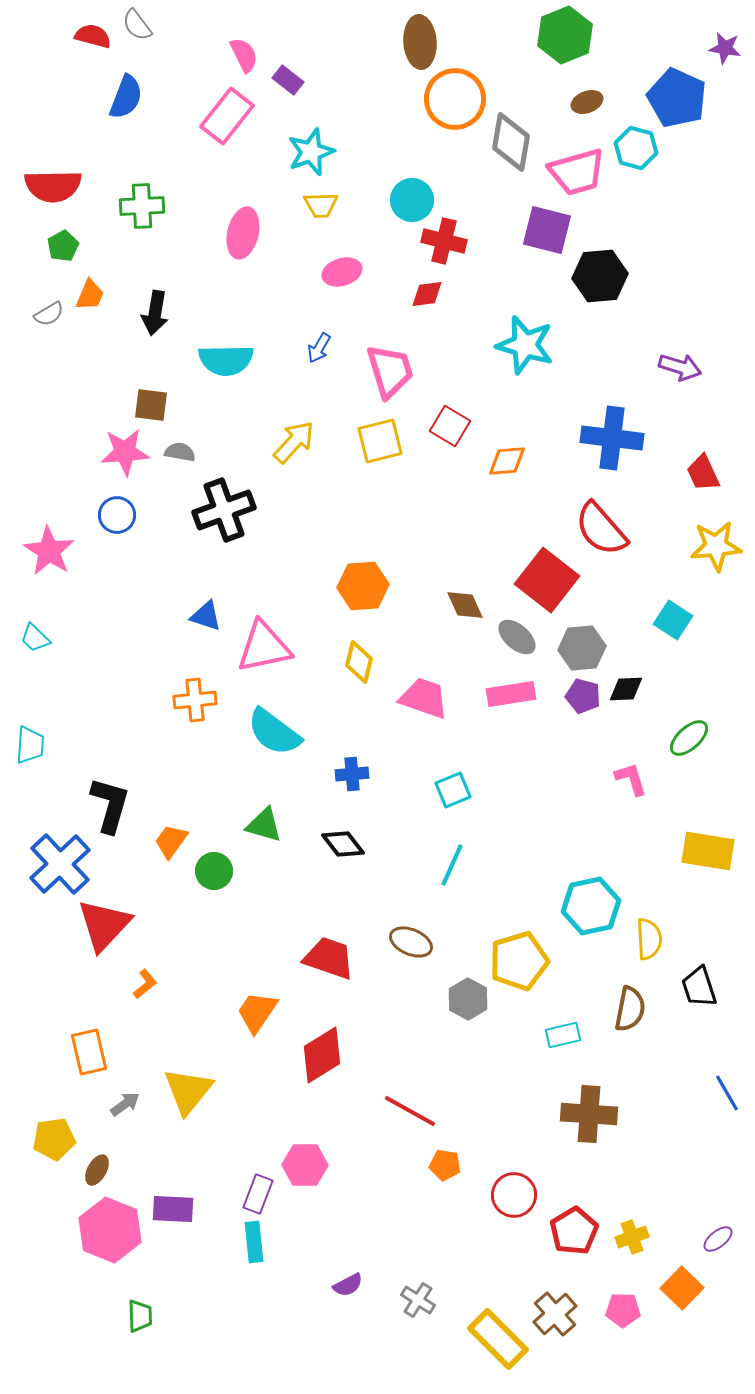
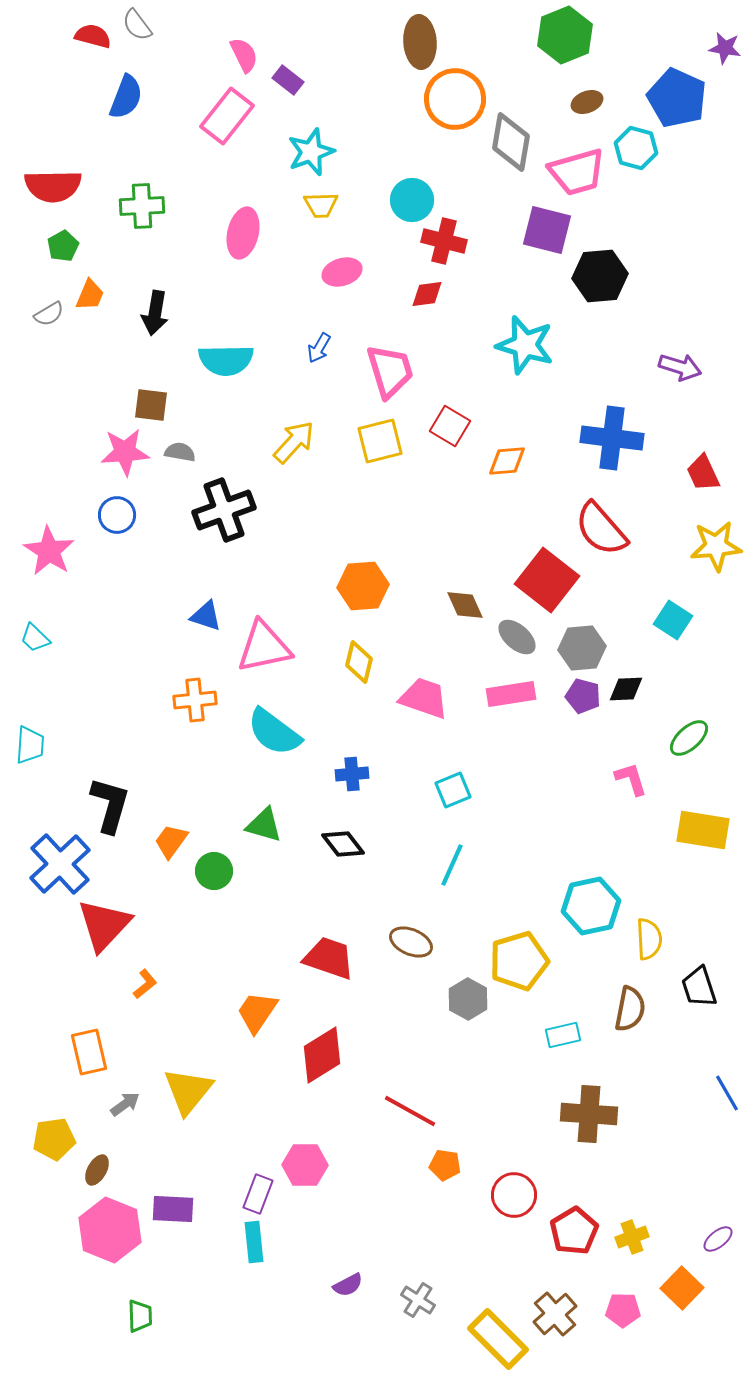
yellow rectangle at (708, 851): moved 5 px left, 21 px up
